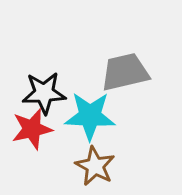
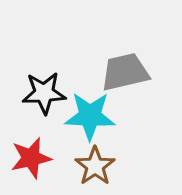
red star: moved 1 px left, 29 px down
brown star: rotated 9 degrees clockwise
